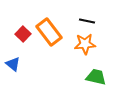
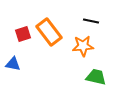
black line: moved 4 px right
red square: rotated 28 degrees clockwise
orange star: moved 2 px left, 2 px down
blue triangle: rotated 28 degrees counterclockwise
